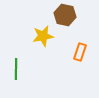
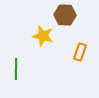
brown hexagon: rotated 10 degrees counterclockwise
yellow star: rotated 25 degrees clockwise
